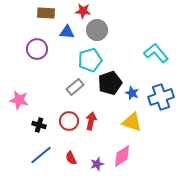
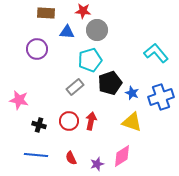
blue line: moved 5 px left; rotated 45 degrees clockwise
